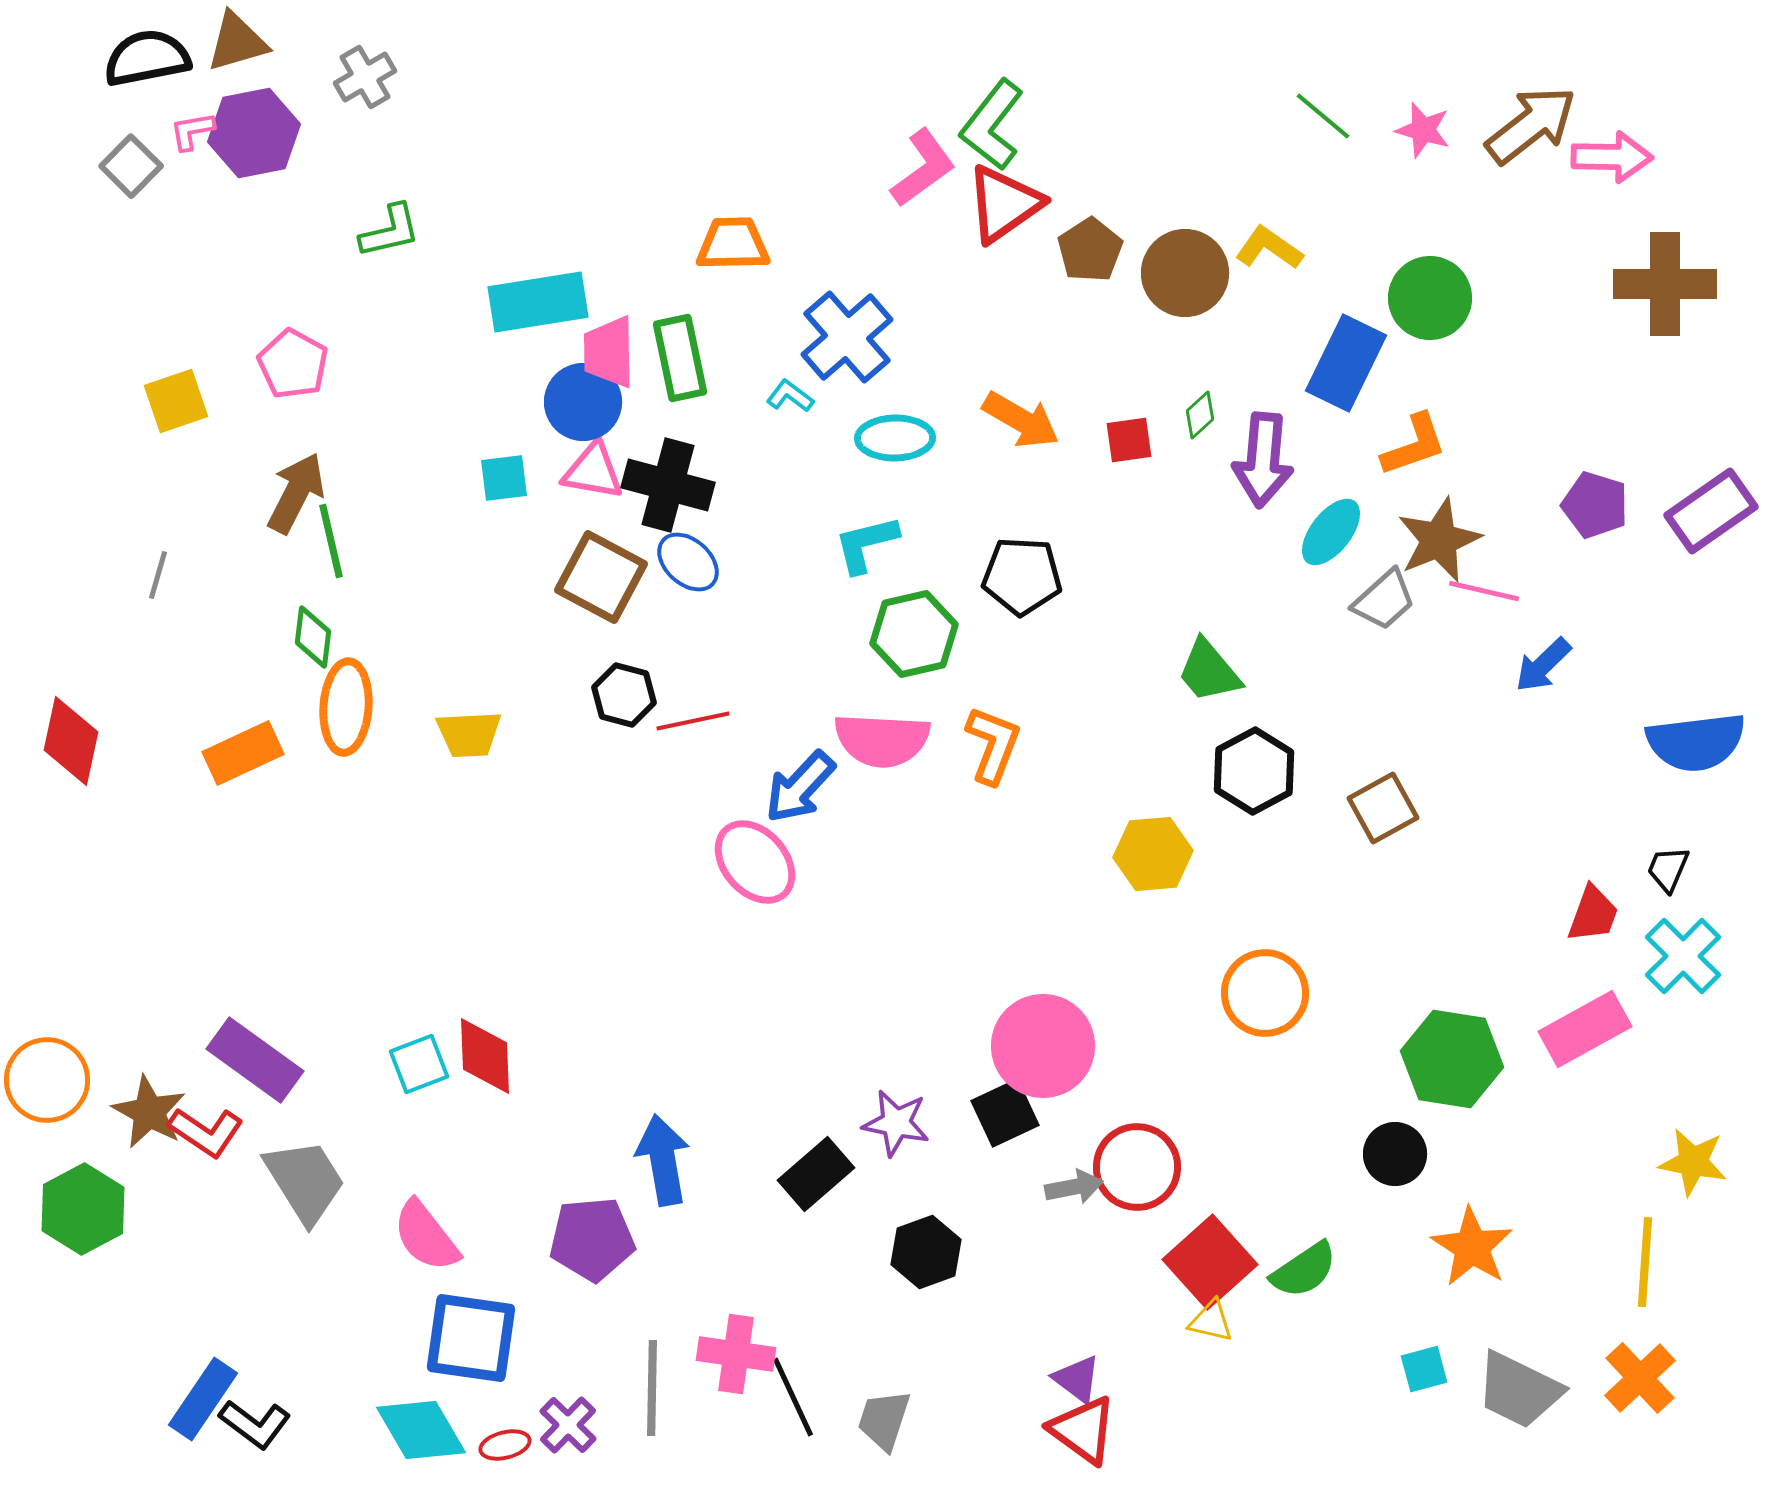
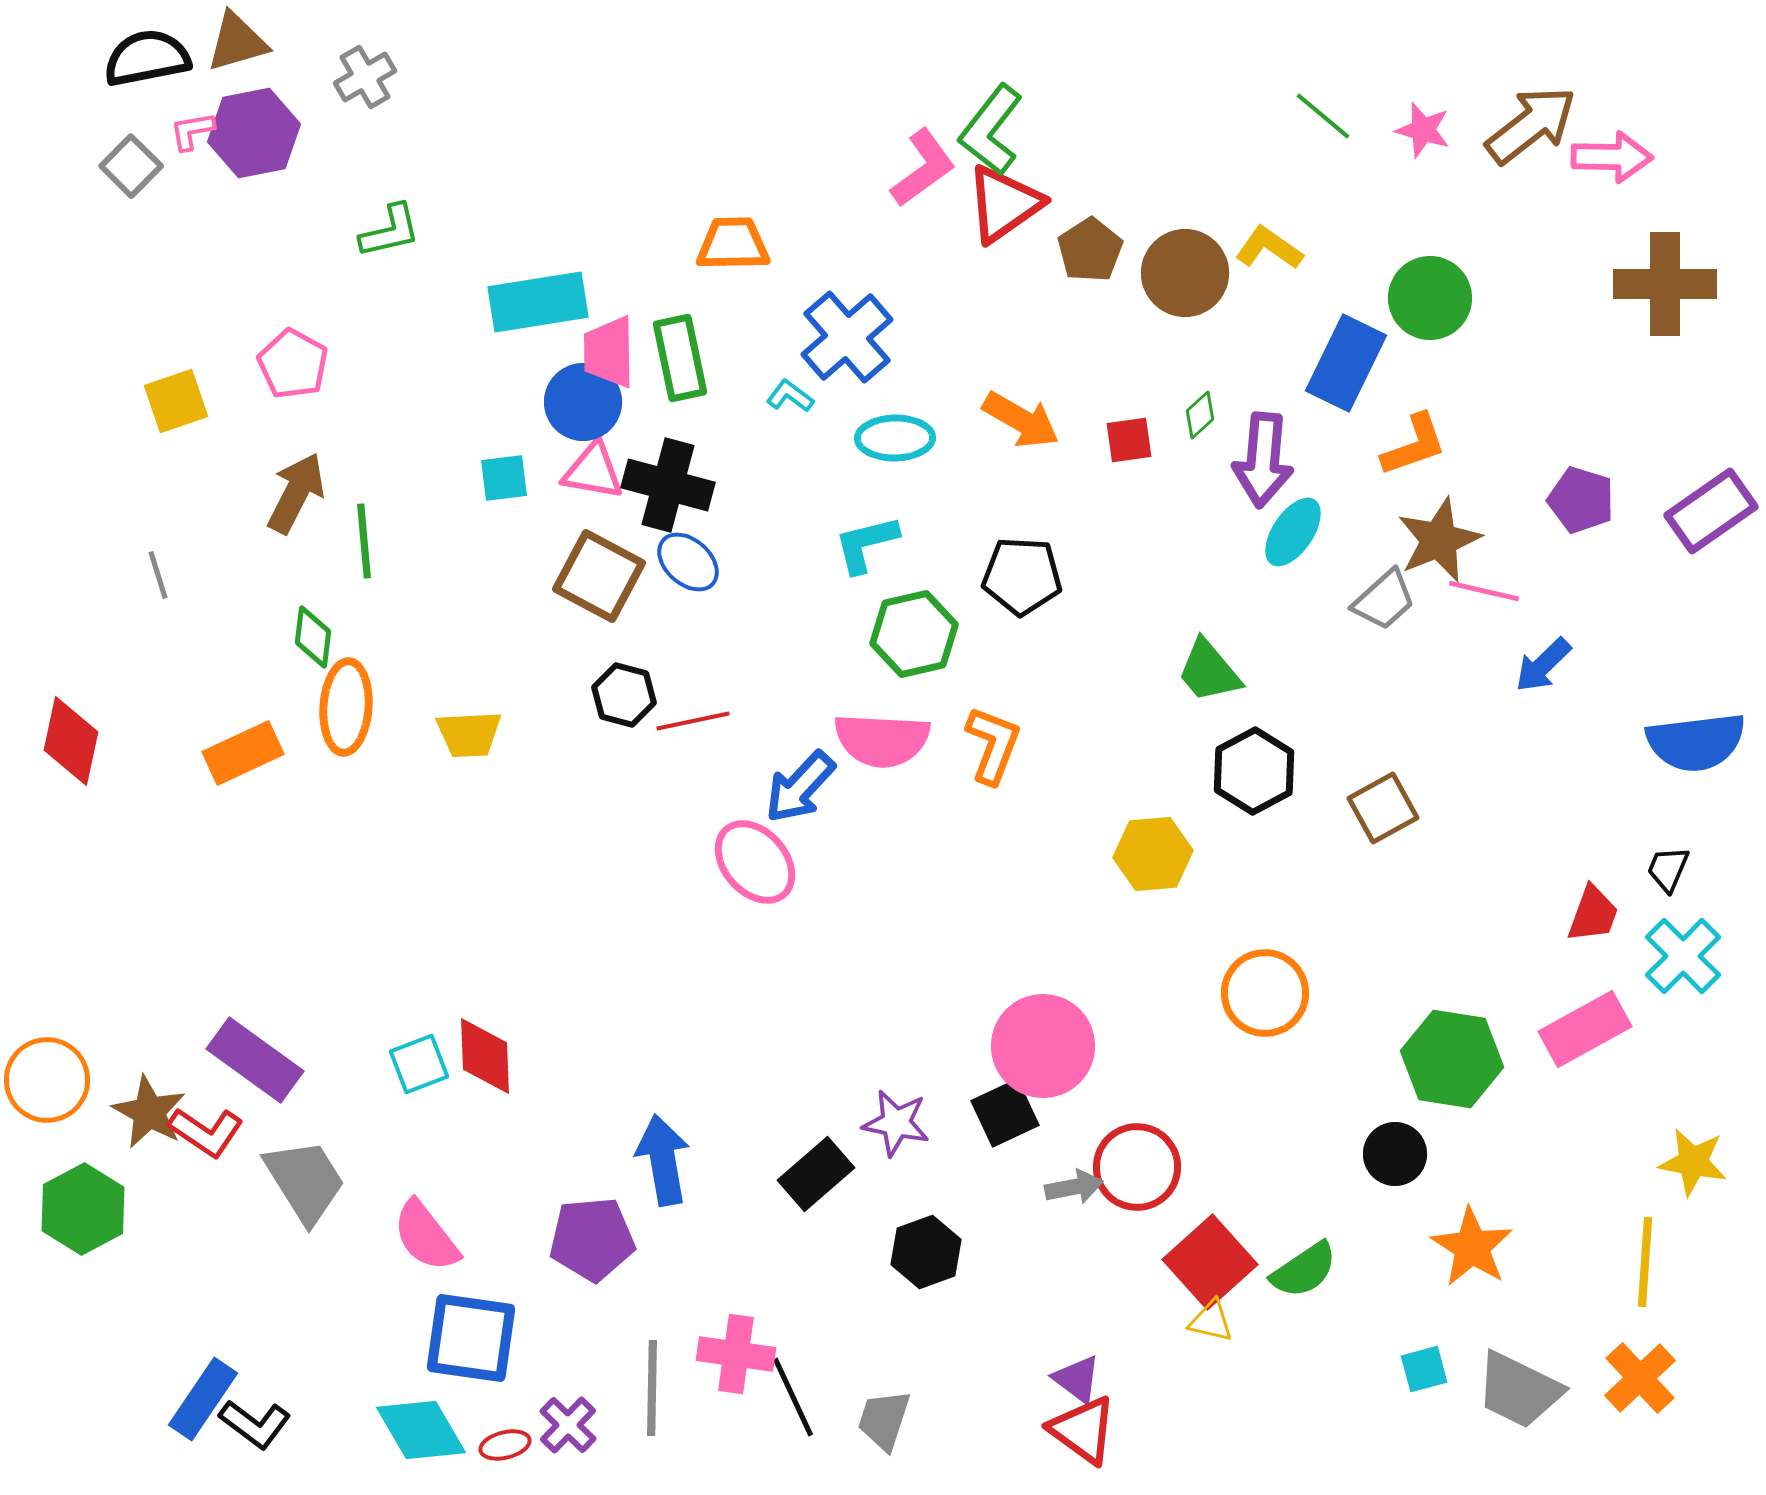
green L-shape at (992, 125): moved 1 px left, 5 px down
purple pentagon at (1595, 505): moved 14 px left, 5 px up
cyan ellipse at (1331, 532): moved 38 px left; rotated 4 degrees counterclockwise
green line at (331, 541): moved 33 px right; rotated 8 degrees clockwise
gray line at (158, 575): rotated 33 degrees counterclockwise
brown square at (601, 577): moved 2 px left, 1 px up
